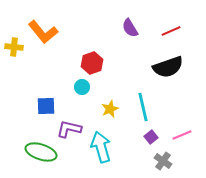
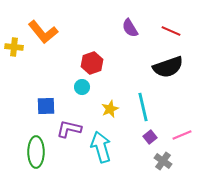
red line: rotated 48 degrees clockwise
purple square: moved 1 px left
green ellipse: moved 5 px left; rotated 72 degrees clockwise
